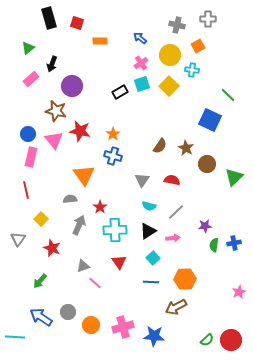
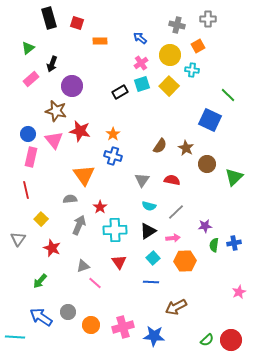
orange hexagon at (185, 279): moved 18 px up
